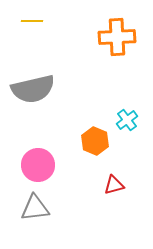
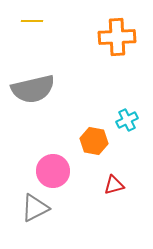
cyan cross: rotated 10 degrees clockwise
orange hexagon: moved 1 px left; rotated 12 degrees counterclockwise
pink circle: moved 15 px right, 6 px down
gray triangle: rotated 20 degrees counterclockwise
